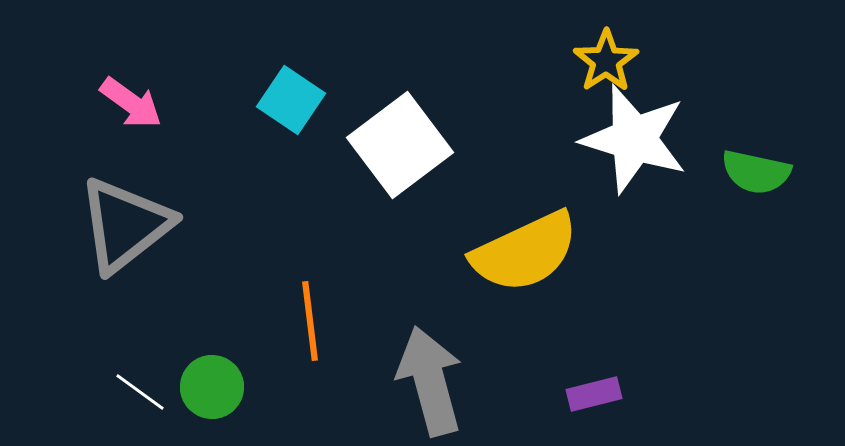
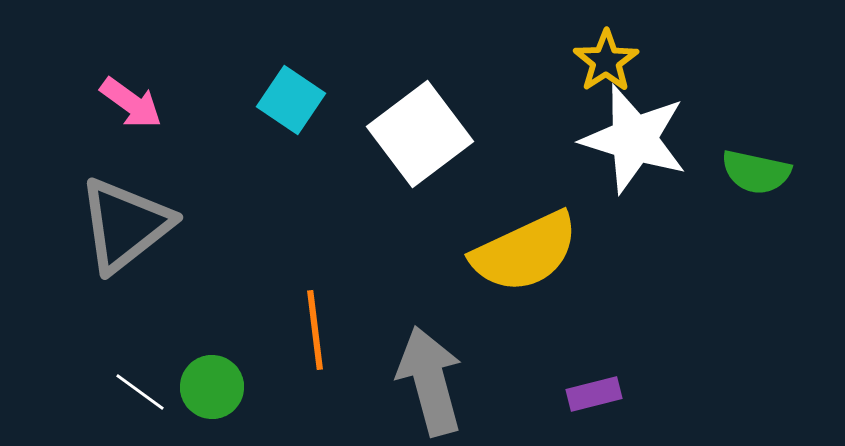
white square: moved 20 px right, 11 px up
orange line: moved 5 px right, 9 px down
